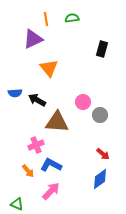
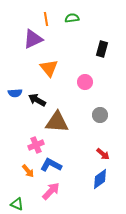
pink circle: moved 2 px right, 20 px up
